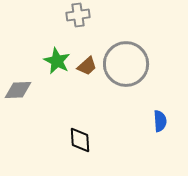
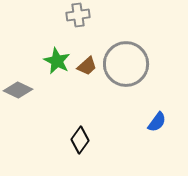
gray diamond: rotated 28 degrees clockwise
blue semicircle: moved 3 px left, 1 px down; rotated 40 degrees clockwise
black diamond: rotated 40 degrees clockwise
